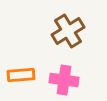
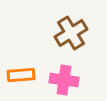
brown cross: moved 3 px right, 2 px down
